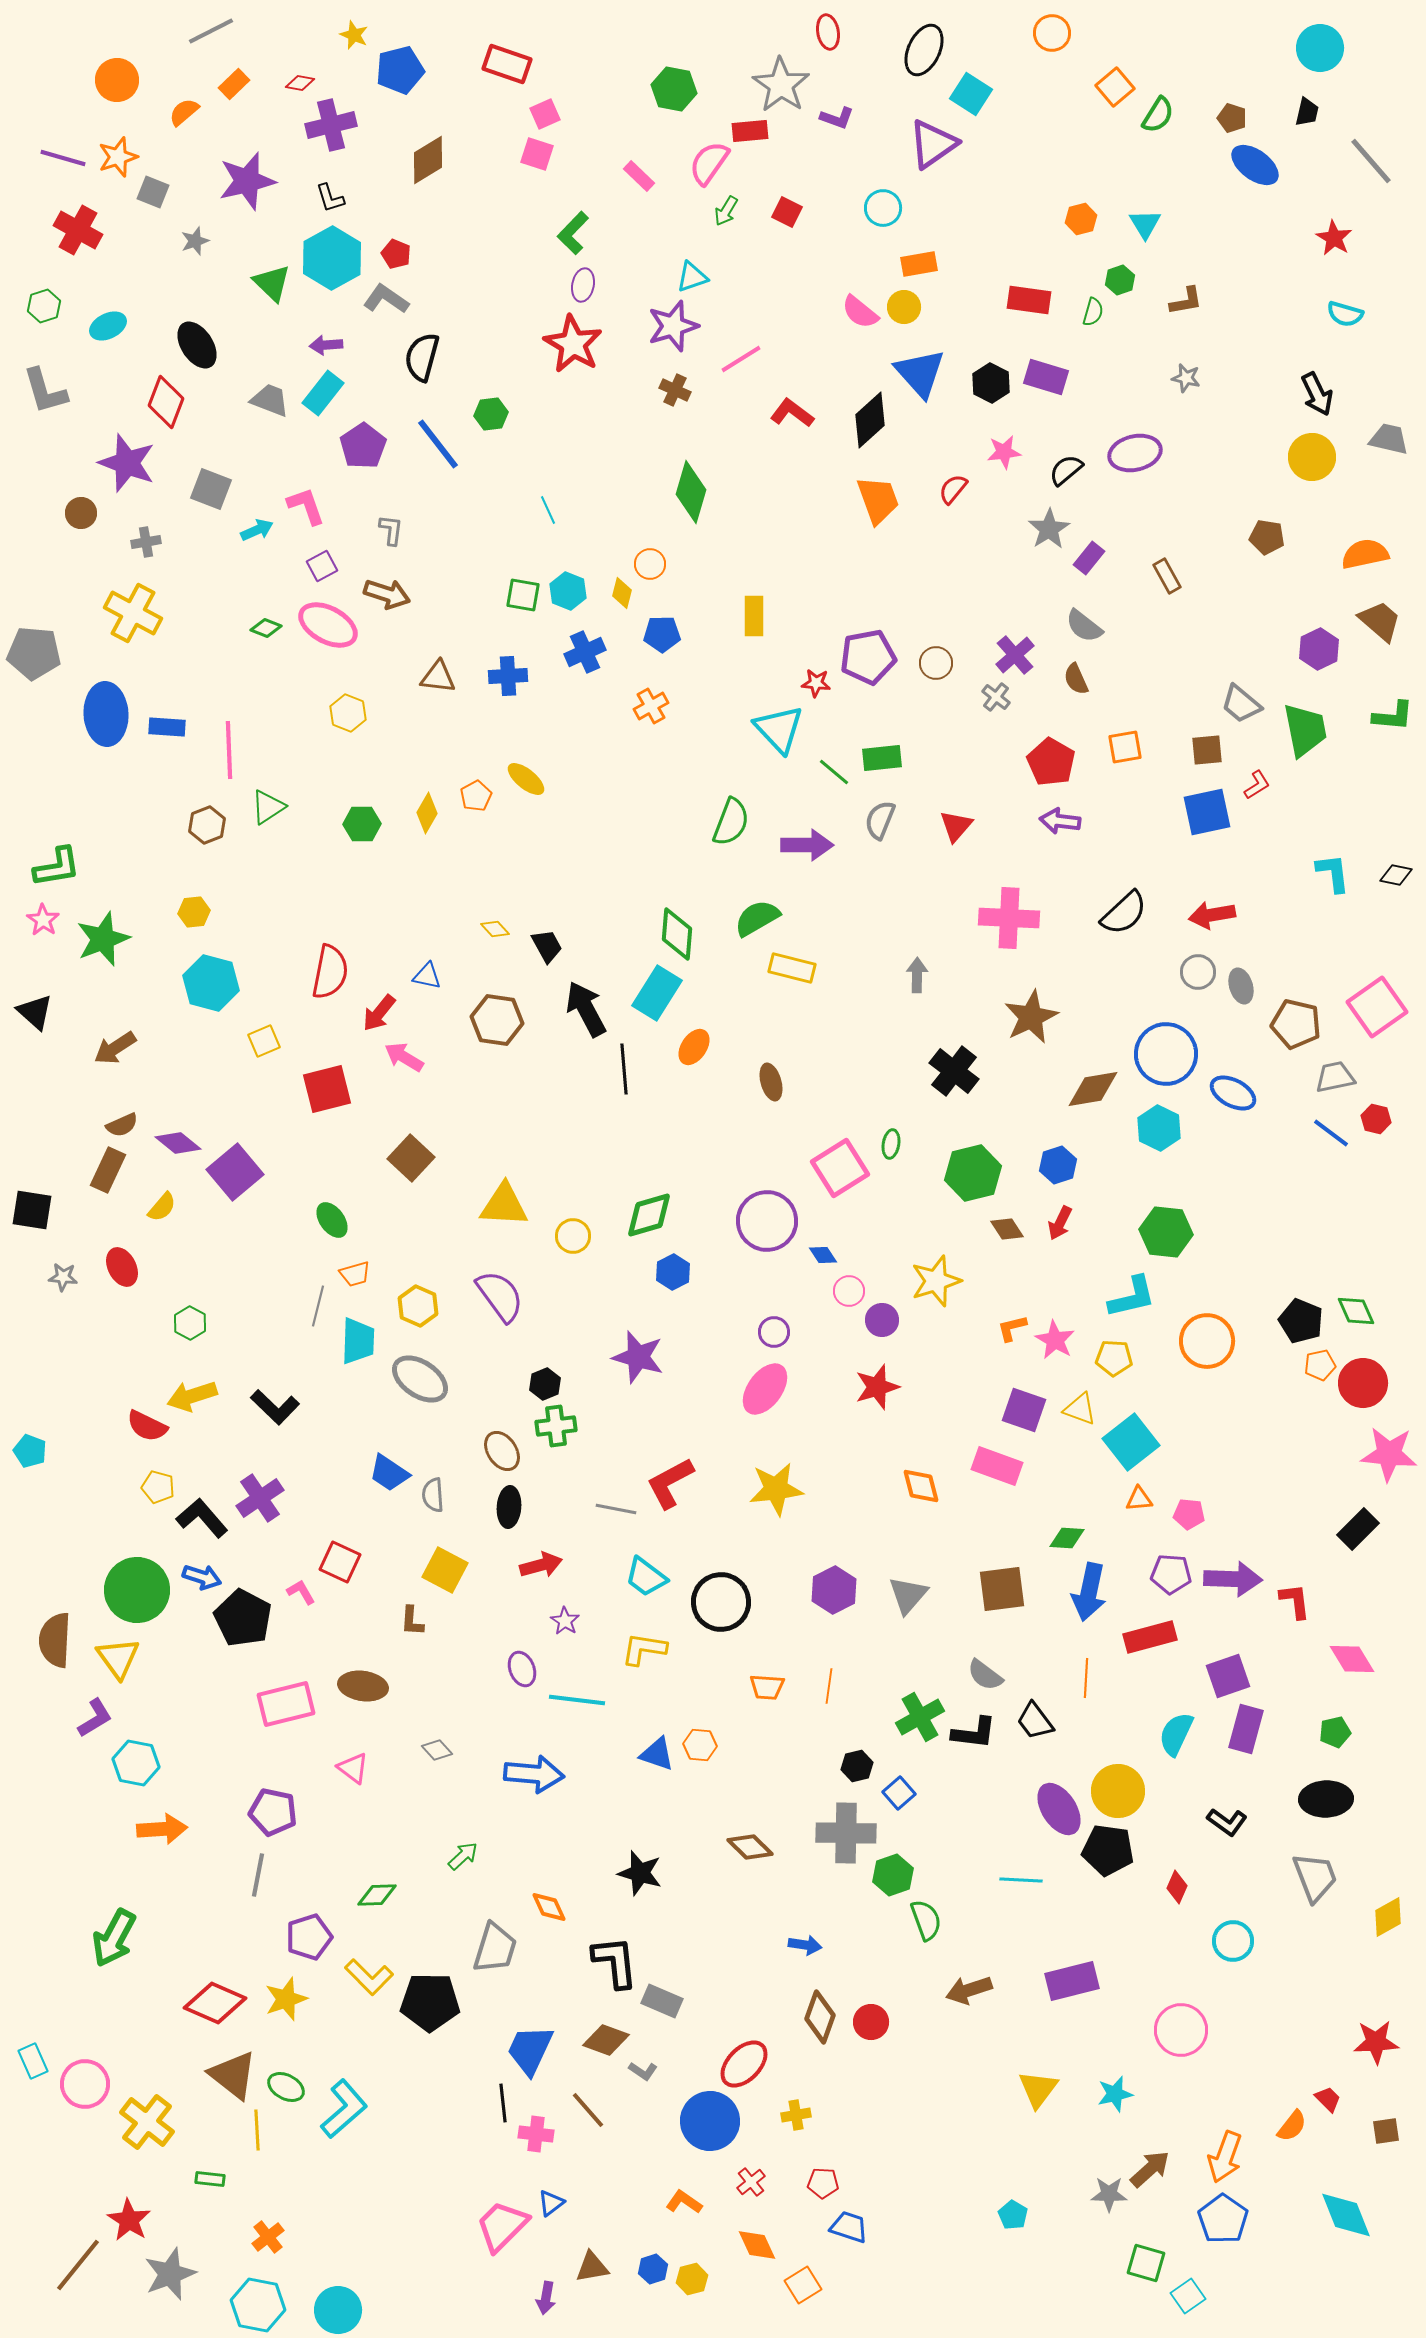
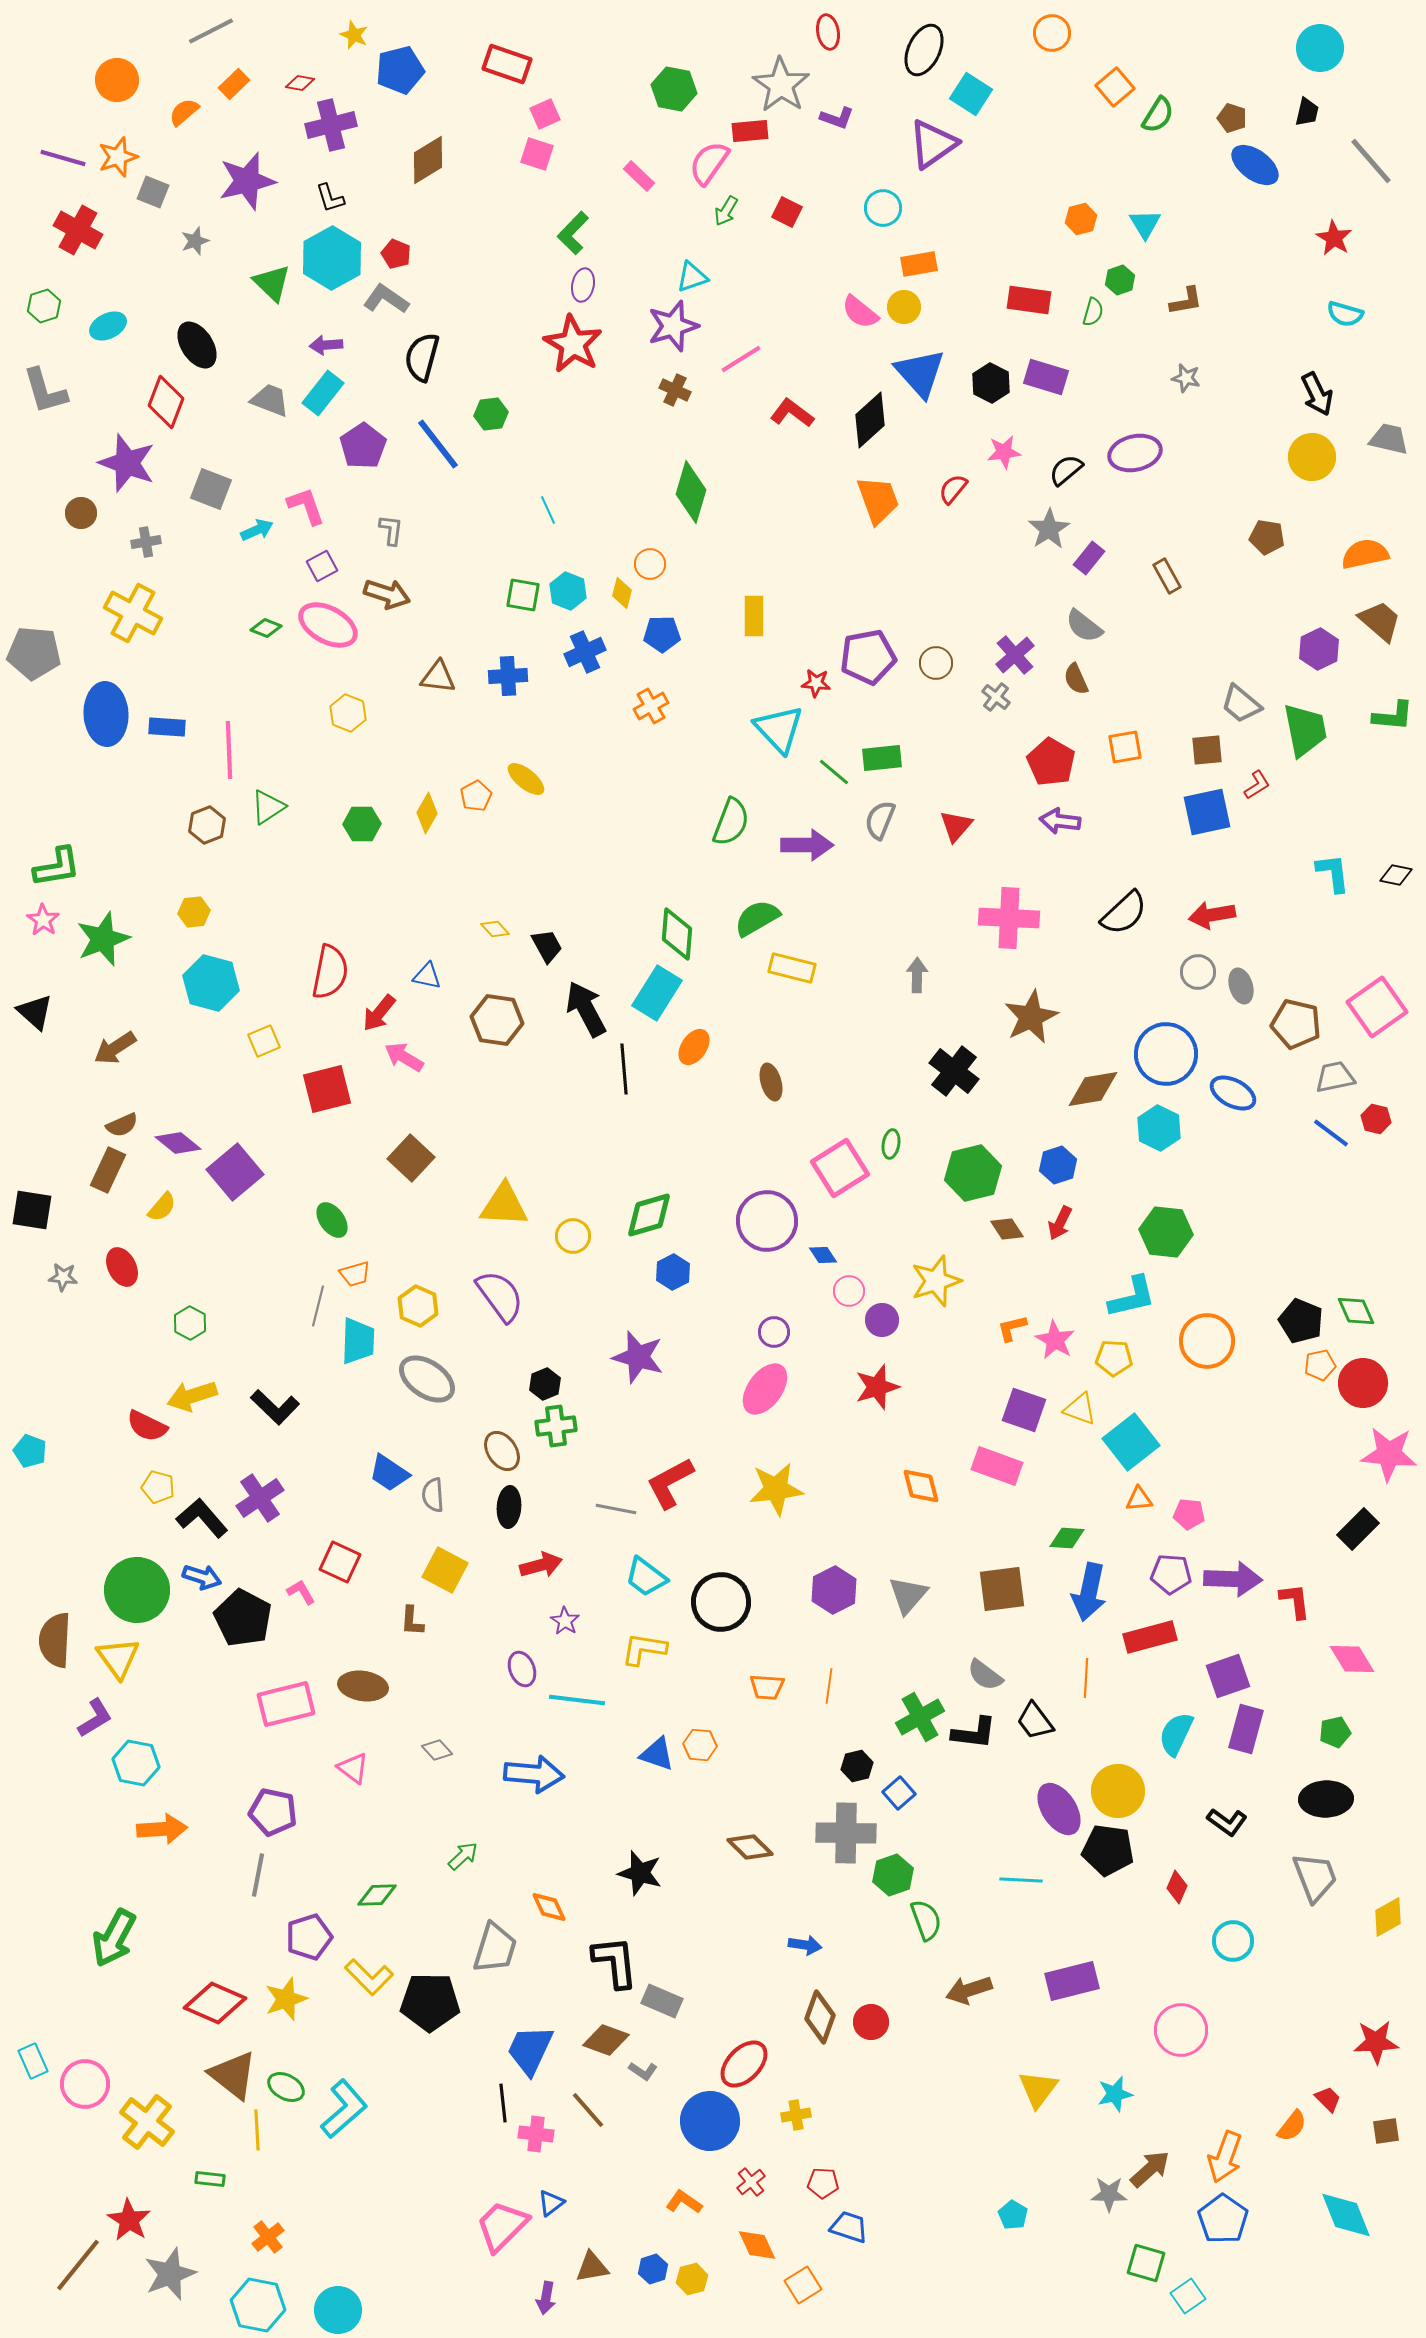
gray ellipse at (420, 1379): moved 7 px right
